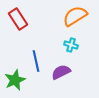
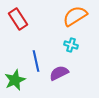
purple semicircle: moved 2 px left, 1 px down
